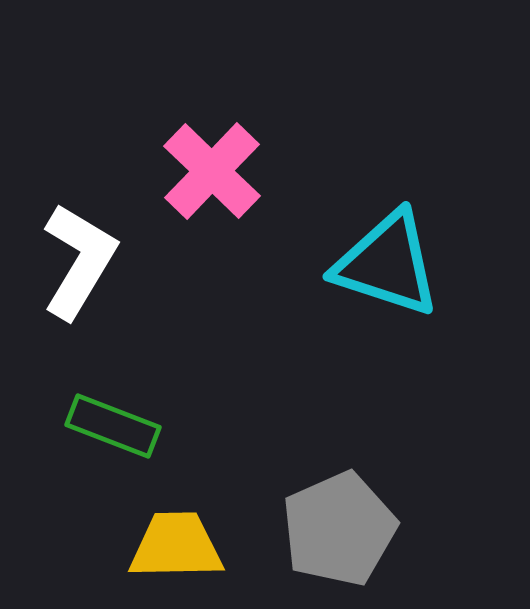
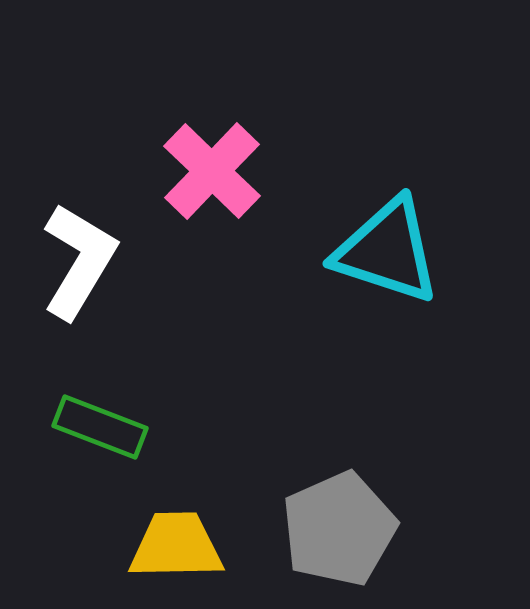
cyan triangle: moved 13 px up
green rectangle: moved 13 px left, 1 px down
